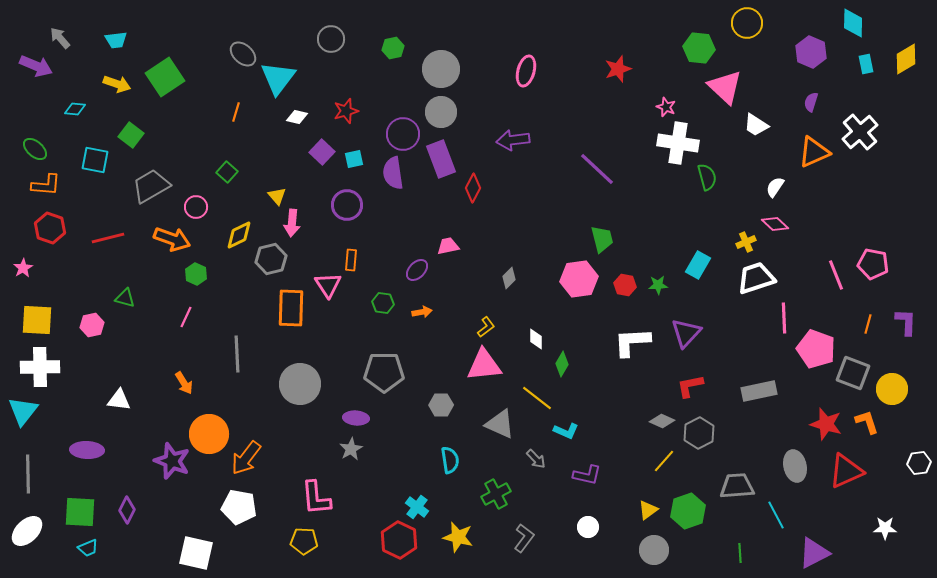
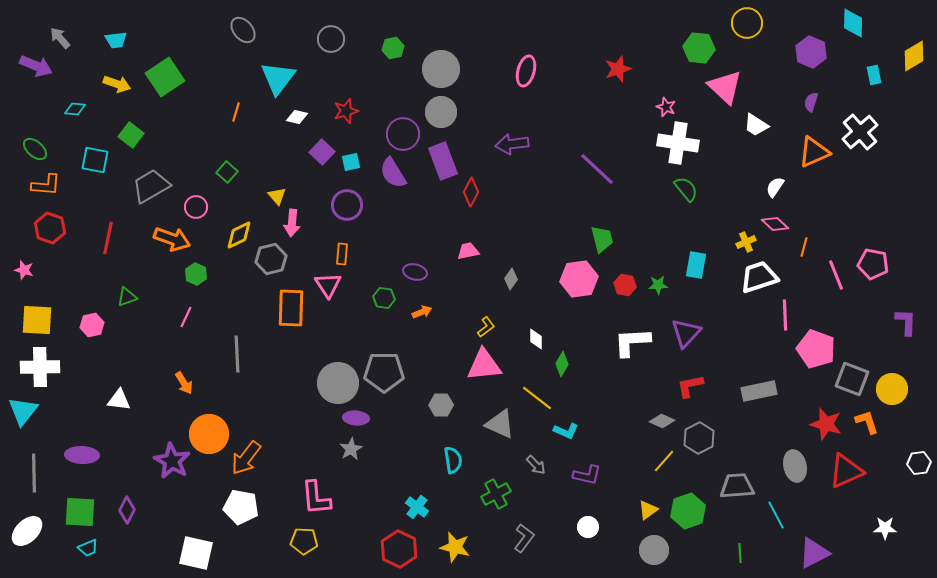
gray ellipse at (243, 54): moved 24 px up; rotated 8 degrees clockwise
yellow diamond at (906, 59): moved 8 px right, 3 px up
cyan rectangle at (866, 64): moved 8 px right, 11 px down
purple arrow at (513, 140): moved 1 px left, 4 px down
cyan square at (354, 159): moved 3 px left, 3 px down
purple rectangle at (441, 159): moved 2 px right, 2 px down
purple semicircle at (393, 173): rotated 24 degrees counterclockwise
green semicircle at (707, 177): moved 21 px left, 12 px down; rotated 24 degrees counterclockwise
red diamond at (473, 188): moved 2 px left, 4 px down
red line at (108, 238): rotated 64 degrees counterclockwise
pink trapezoid at (448, 246): moved 20 px right, 5 px down
orange rectangle at (351, 260): moved 9 px left, 6 px up
cyan rectangle at (698, 265): moved 2 px left; rotated 20 degrees counterclockwise
pink star at (23, 268): moved 1 px right, 2 px down; rotated 24 degrees counterclockwise
purple ellipse at (417, 270): moved 2 px left, 2 px down; rotated 60 degrees clockwise
gray diamond at (509, 278): moved 2 px right, 1 px down; rotated 10 degrees counterclockwise
white trapezoid at (756, 278): moved 3 px right, 1 px up
green triangle at (125, 298): moved 2 px right, 1 px up; rotated 35 degrees counterclockwise
green hexagon at (383, 303): moved 1 px right, 5 px up
orange arrow at (422, 312): rotated 12 degrees counterclockwise
pink line at (784, 318): moved 1 px right, 3 px up
orange line at (868, 324): moved 64 px left, 77 px up
gray square at (853, 373): moved 1 px left, 6 px down
gray circle at (300, 384): moved 38 px right, 1 px up
gray hexagon at (699, 433): moved 5 px down
purple ellipse at (87, 450): moved 5 px left, 5 px down
gray arrow at (536, 459): moved 6 px down
cyan semicircle at (450, 460): moved 3 px right
purple star at (172, 461): rotated 9 degrees clockwise
gray line at (28, 474): moved 6 px right, 1 px up
white pentagon at (239, 507): moved 2 px right
yellow star at (458, 537): moved 3 px left, 10 px down
red hexagon at (399, 540): moved 9 px down
